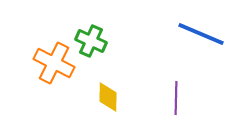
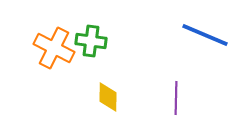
blue line: moved 4 px right, 1 px down
green cross: rotated 16 degrees counterclockwise
orange cross: moved 15 px up
